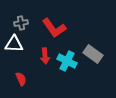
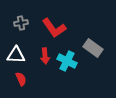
white triangle: moved 2 px right, 11 px down
gray rectangle: moved 6 px up
